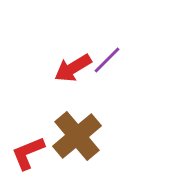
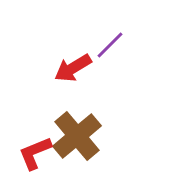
purple line: moved 3 px right, 15 px up
red L-shape: moved 7 px right
